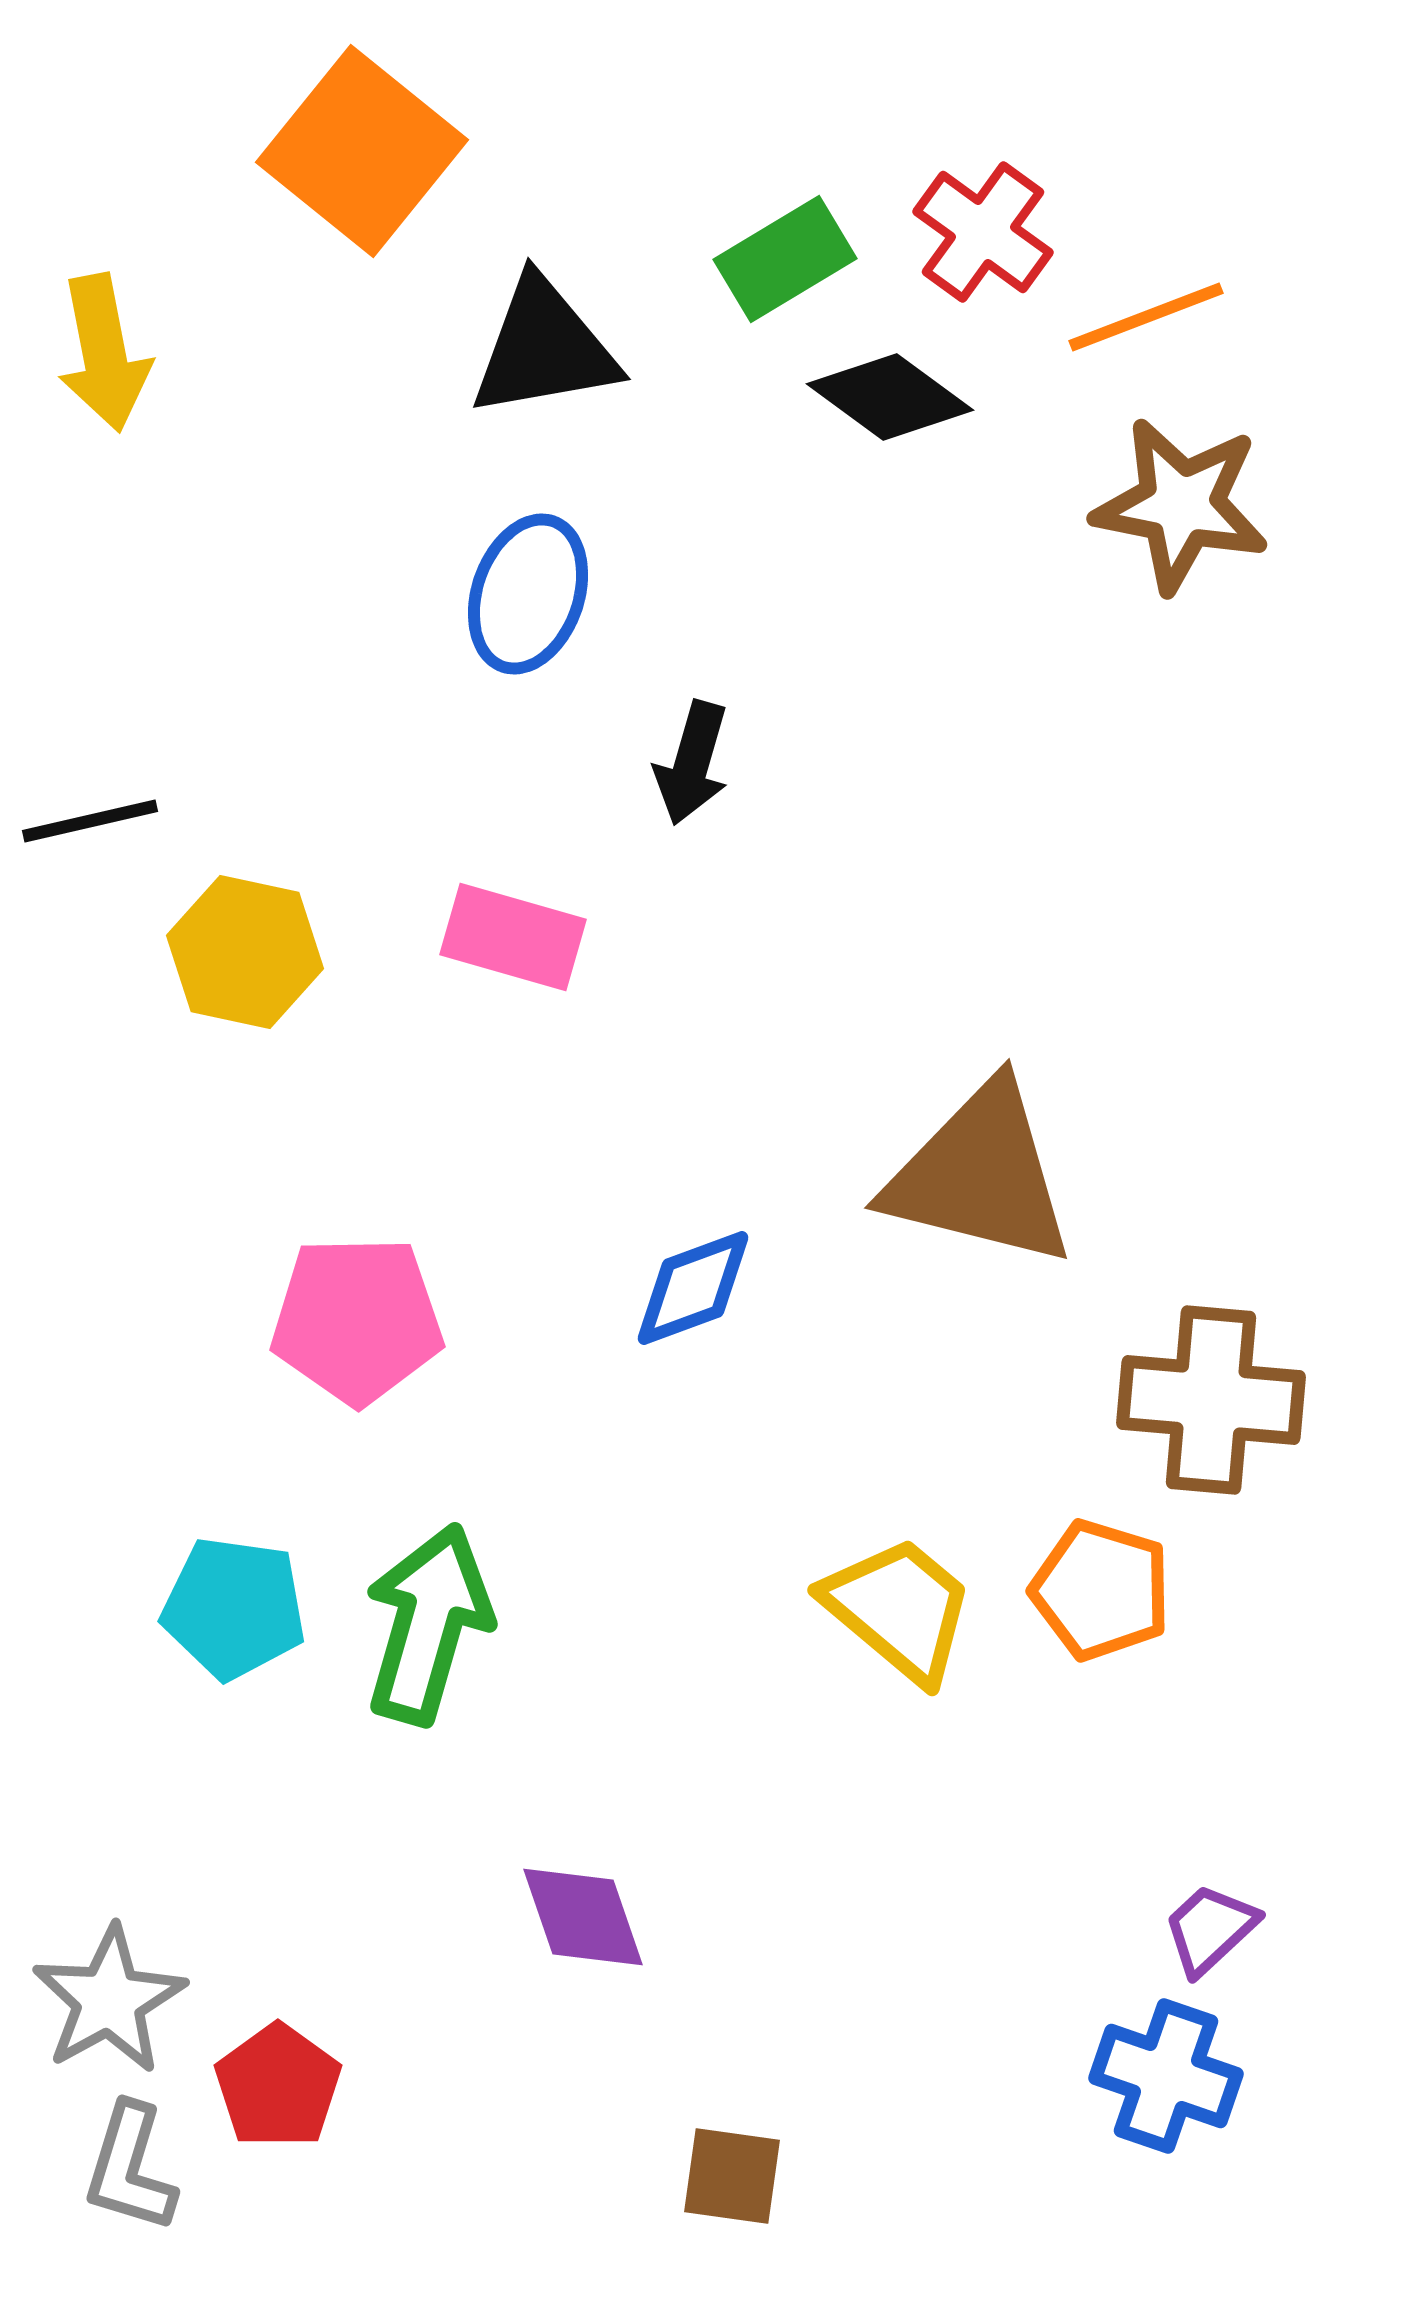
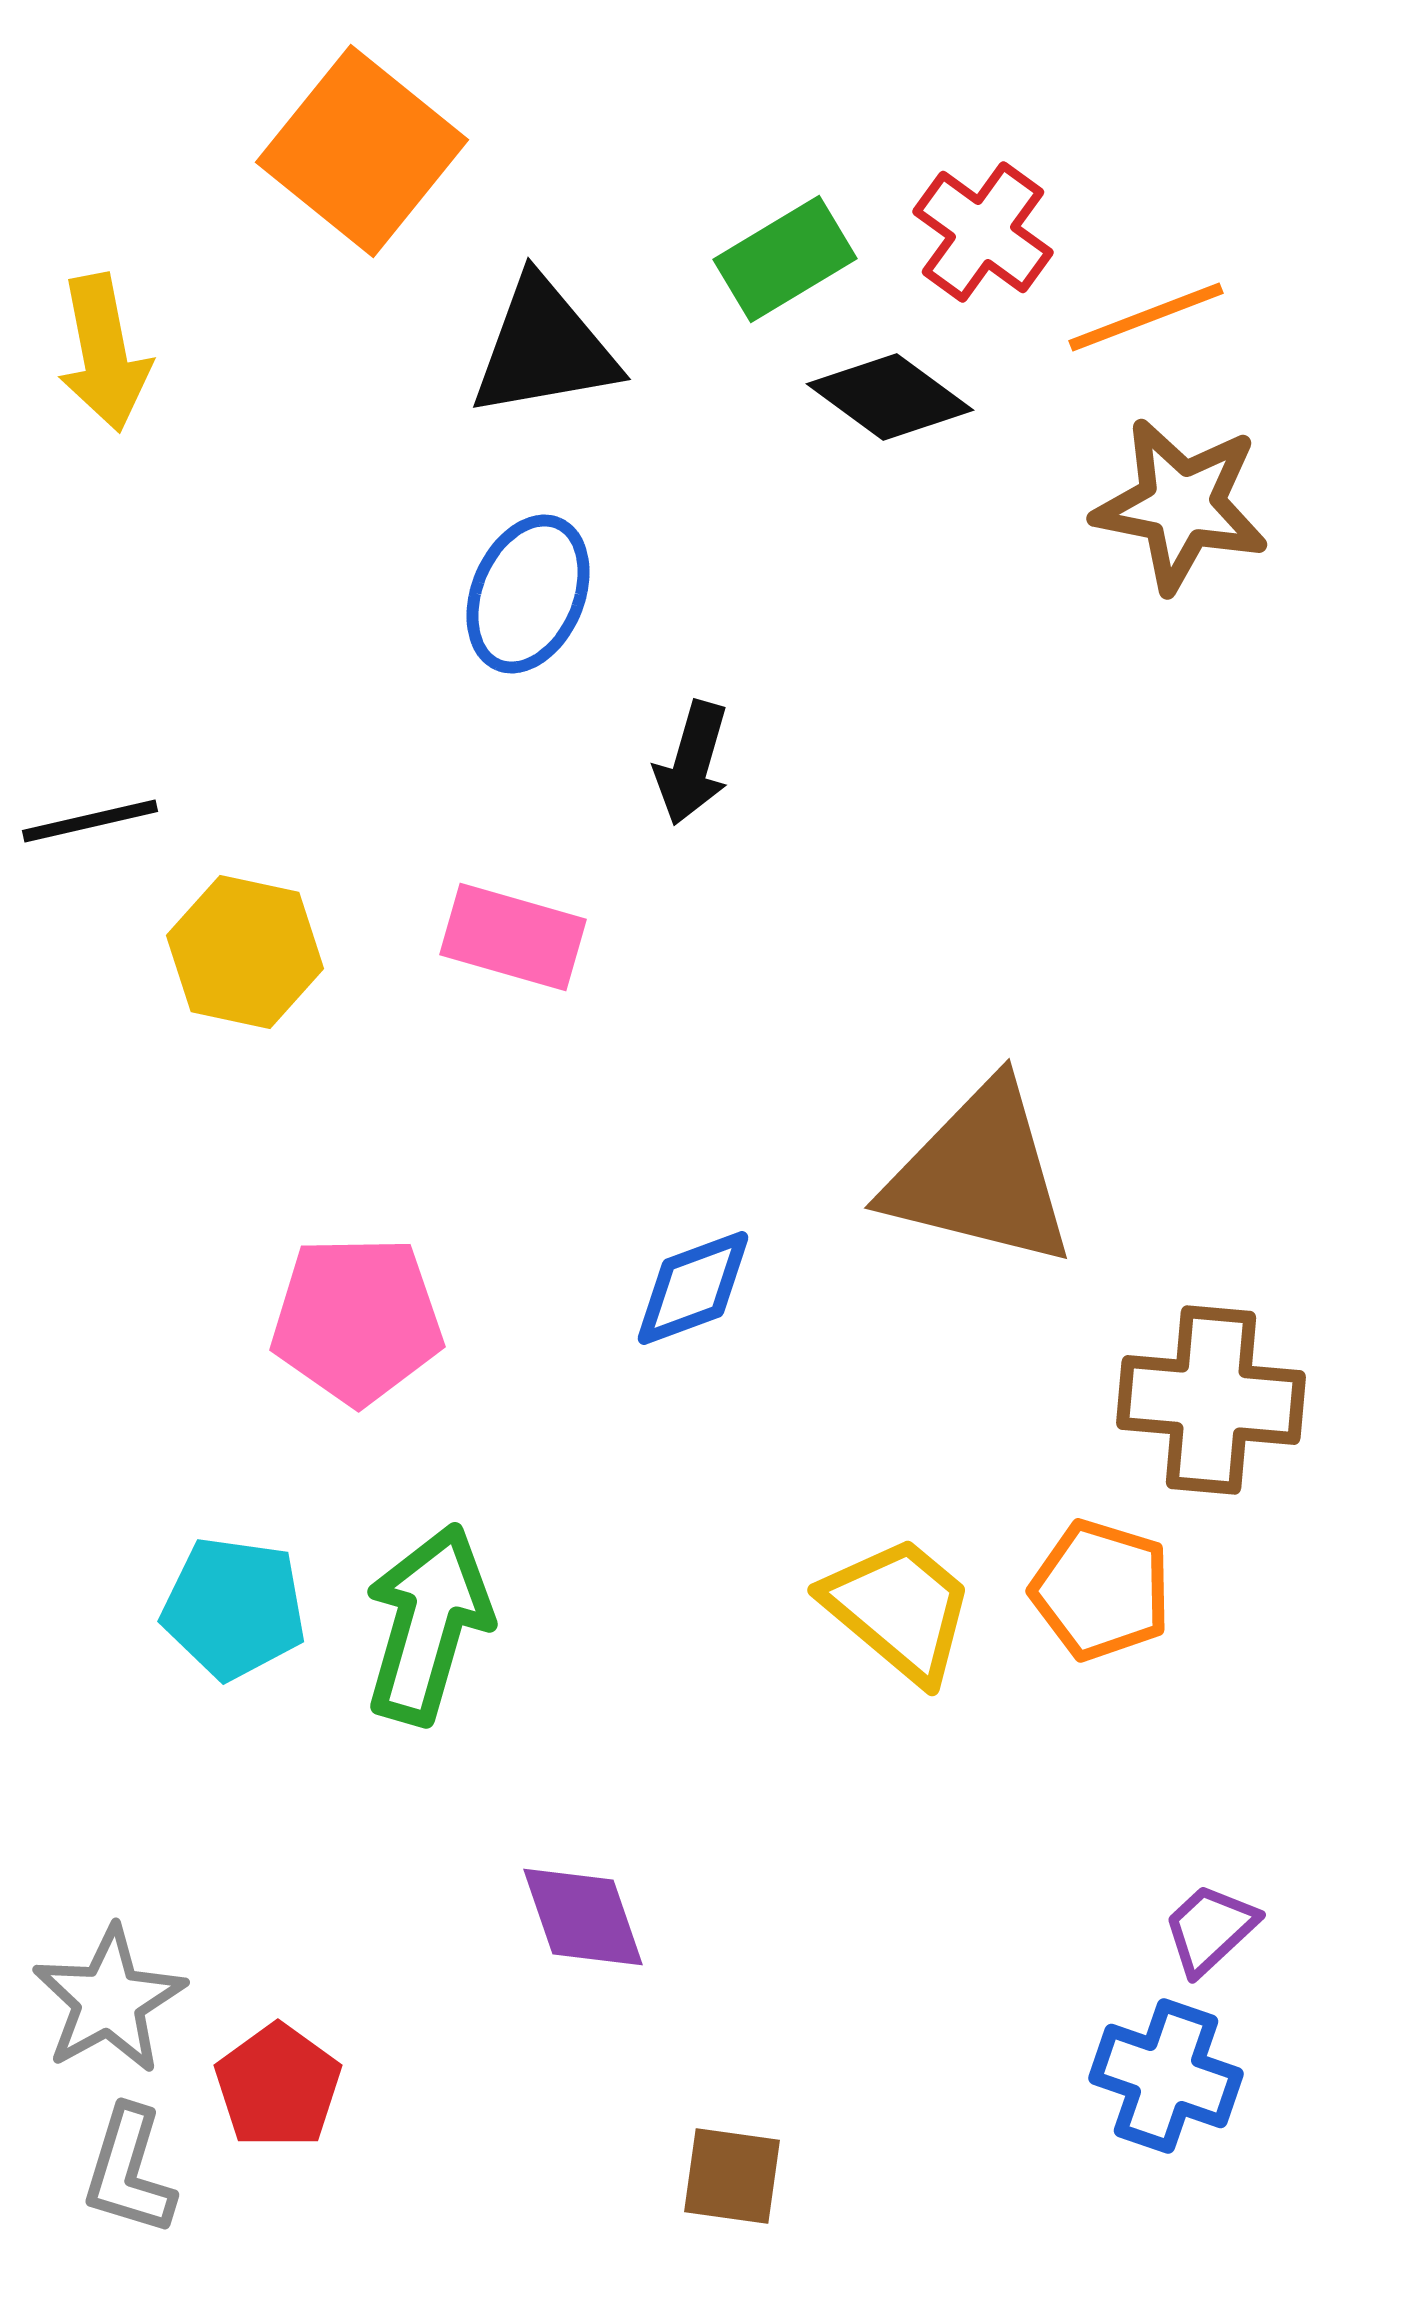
blue ellipse: rotated 4 degrees clockwise
gray L-shape: moved 1 px left, 3 px down
